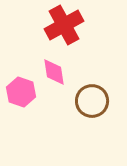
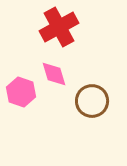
red cross: moved 5 px left, 2 px down
pink diamond: moved 2 px down; rotated 8 degrees counterclockwise
